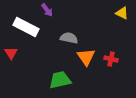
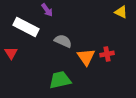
yellow triangle: moved 1 px left, 1 px up
gray semicircle: moved 6 px left, 3 px down; rotated 12 degrees clockwise
red cross: moved 4 px left, 5 px up; rotated 24 degrees counterclockwise
